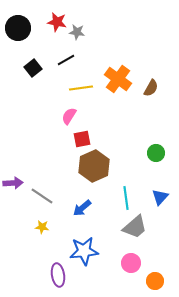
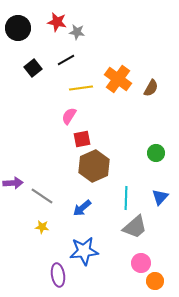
cyan line: rotated 10 degrees clockwise
pink circle: moved 10 px right
